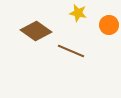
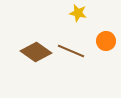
orange circle: moved 3 px left, 16 px down
brown diamond: moved 21 px down
